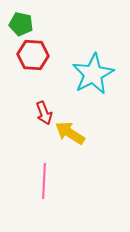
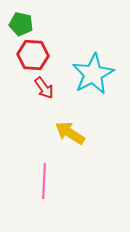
red arrow: moved 25 px up; rotated 15 degrees counterclockwise
